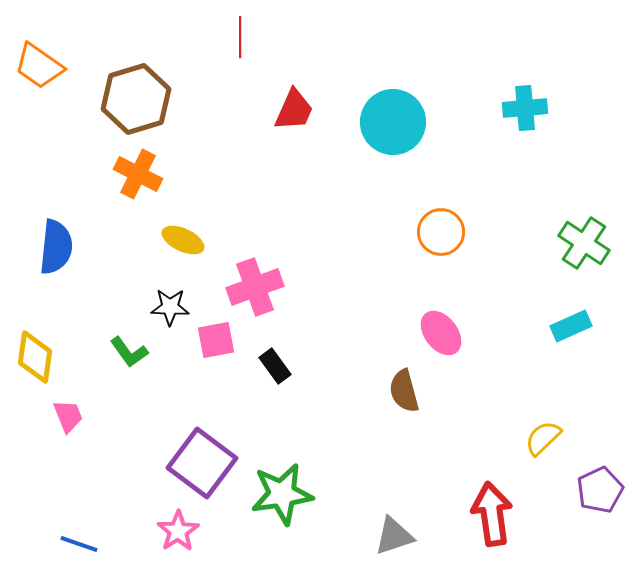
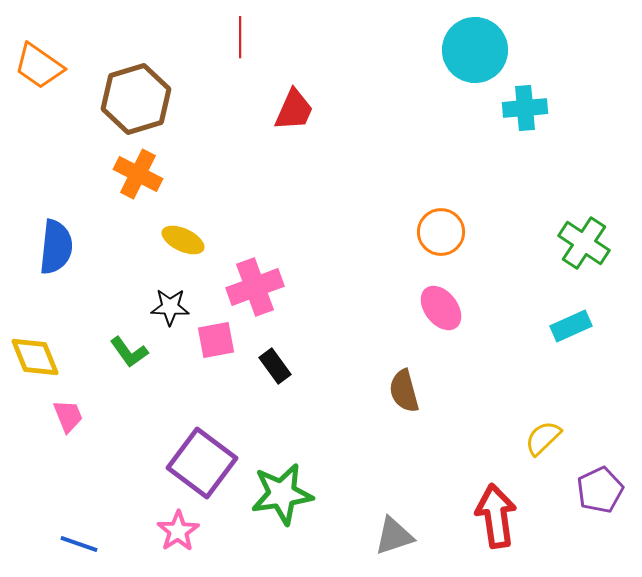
cyan circle: moved 82 px right, 72 px up
pink ellipse: moved 25 px up
yellow diamond: rotated 30 degrees counterclockwise
red arrow: moved 4 px right, 2 px down
